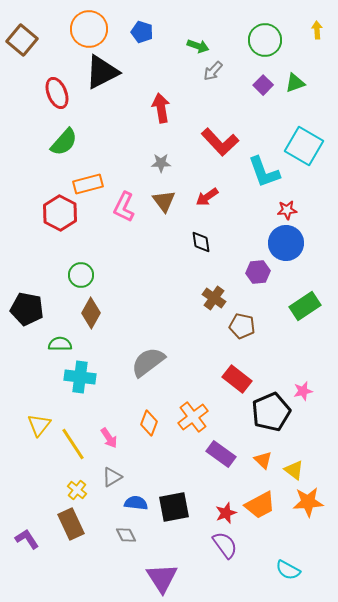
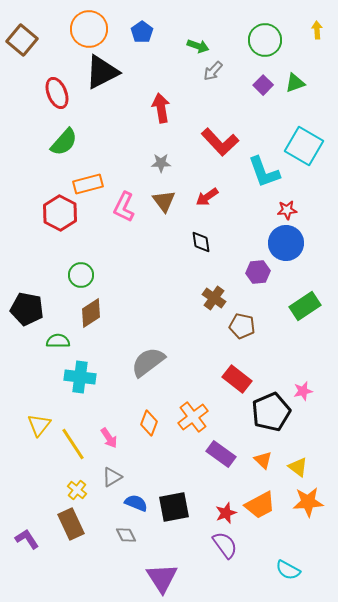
blue pentagon at (142, 32): rotated 20 degrees clockwise
brown diamond at (91, 313): rotated 28 degrees clockwise
green semicircle at (60, 344): moved 2 px left, 3 px up
yellow triangle at (294, 470): moved 4 px right, 3 px up
blue semicircle at (136, 503): rotated 15 degrees clockwise
